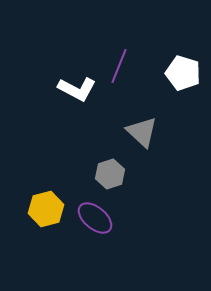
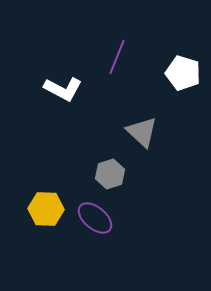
purple line: moved 2 px left, 9 px up
white L-shape: moved 14 px left
yellow hexagon: rotated 16 degrees clockwise
